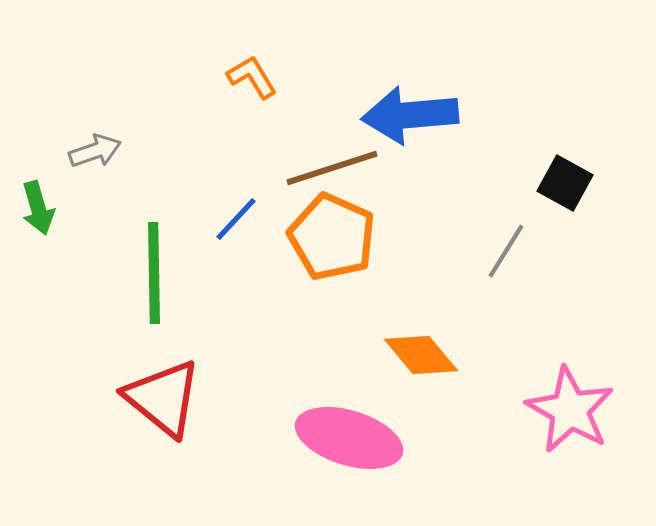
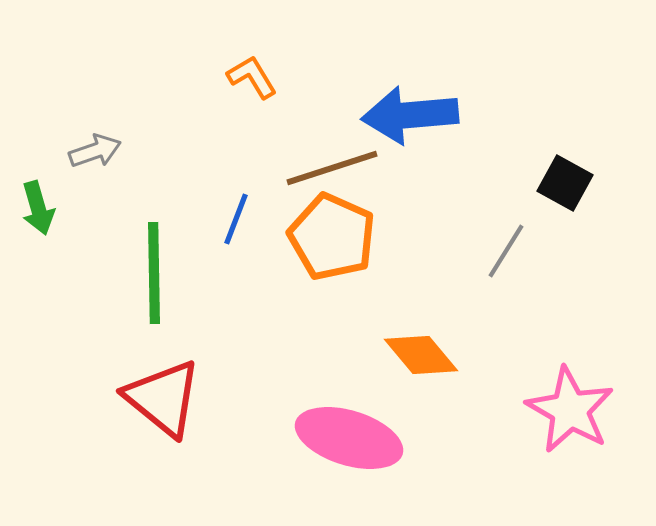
blue line: rotated 22 degrees counterclockwise
